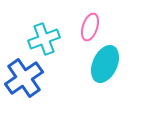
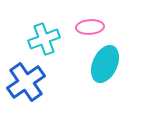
pink ellipse: rotated 68 degrees clockwise
blue cross: moved 2 px right, 4 px down
